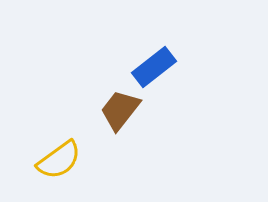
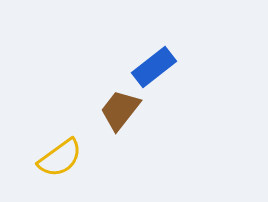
yellow semicircle: moved 1 px right, 2 px up
